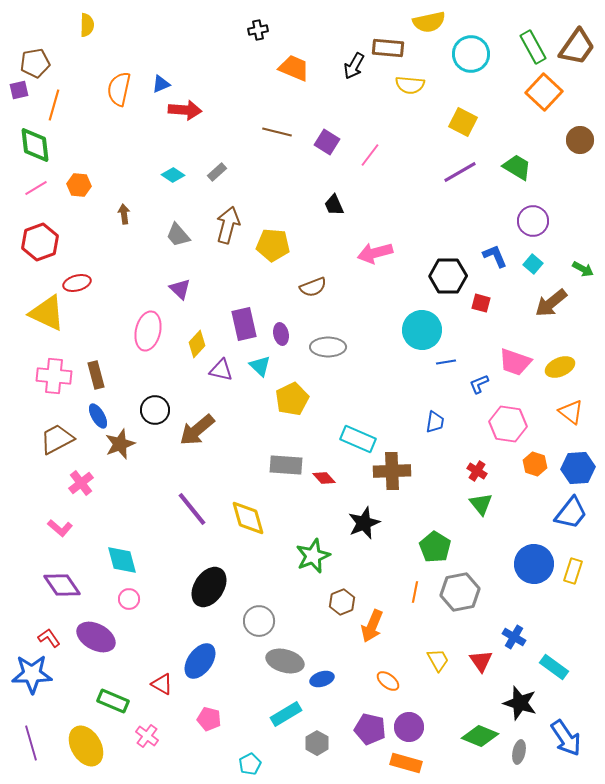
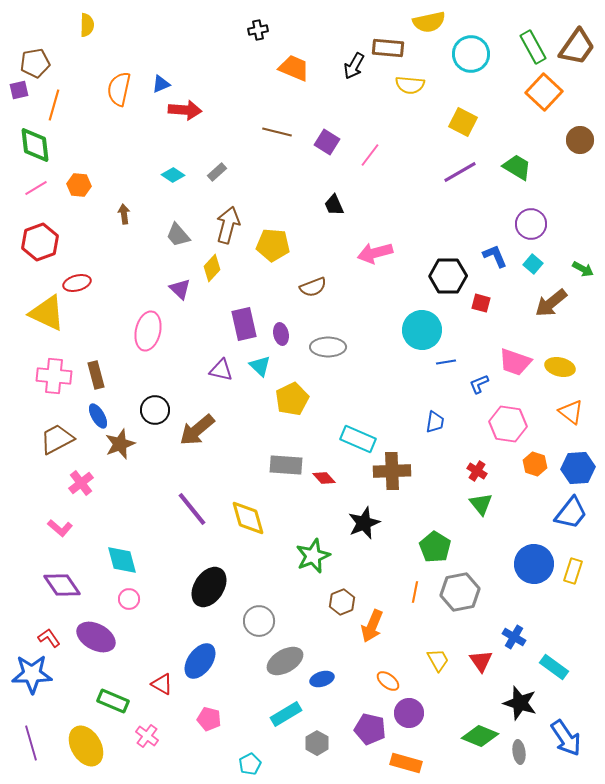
purple circle at (533, 221): moved 2 px left, 3 px down
yellow diamond at (197, 344): moved 15 px right, 76 px up
yellow ellipse at (560, 367): rotated 36 degrees clockwise
gray ellipse at (285, 661): rotated 45 degrees counterclockwise
purple circle at (409, 727): moved 14 px up
gray ellipse at (519, 752): rotated 20 degrees counterclockwise
